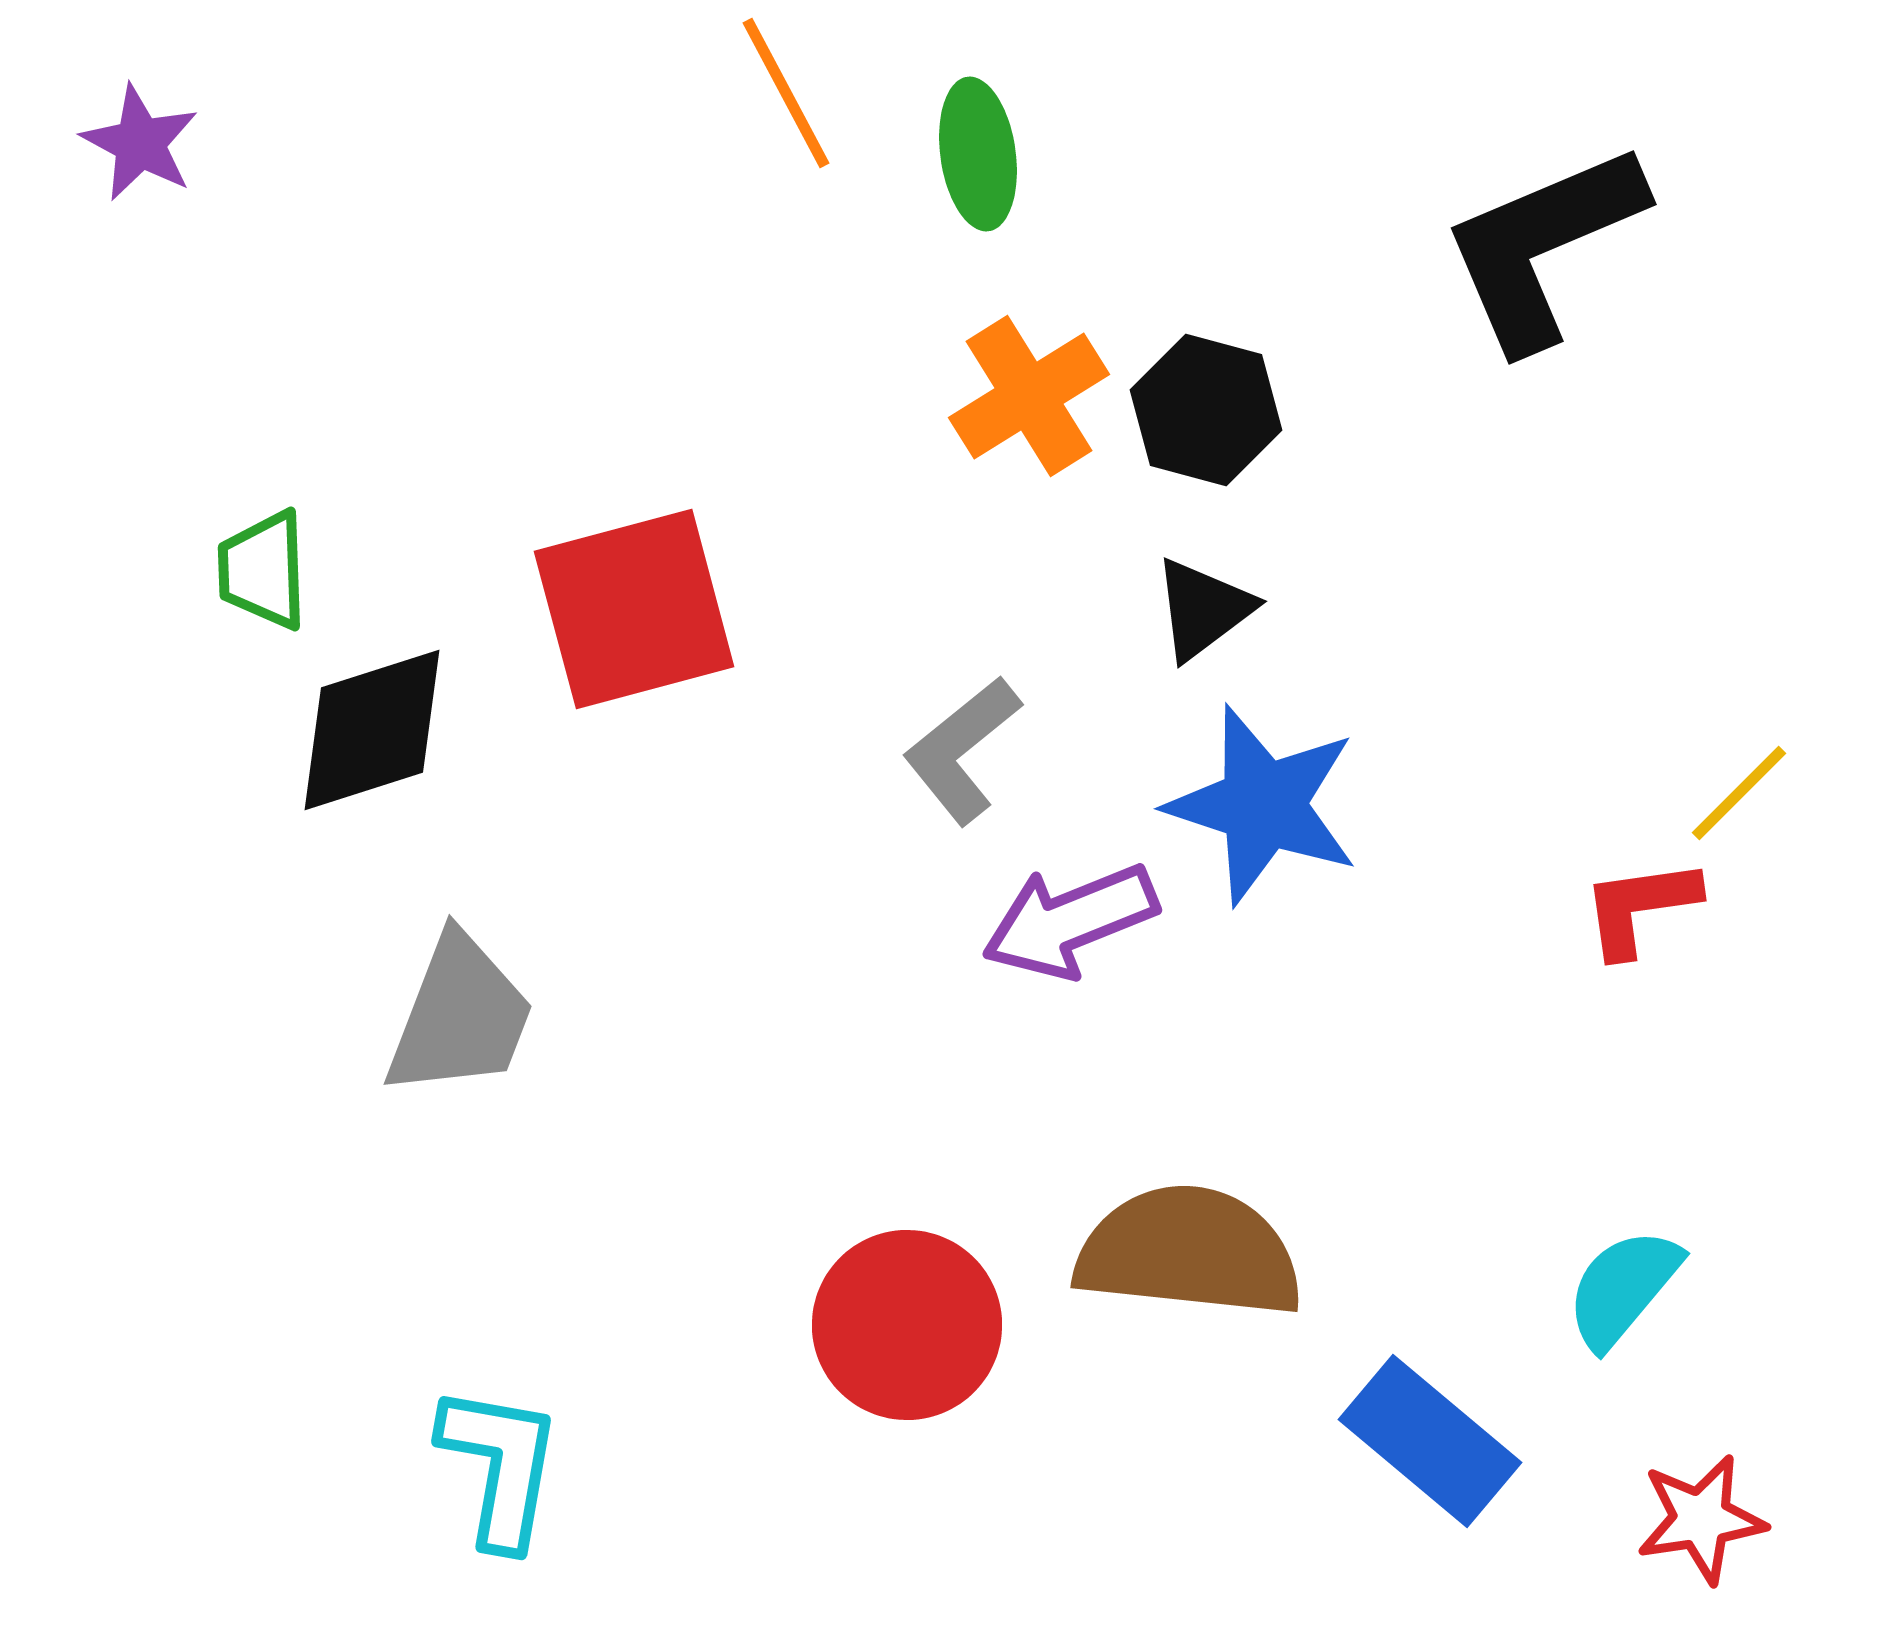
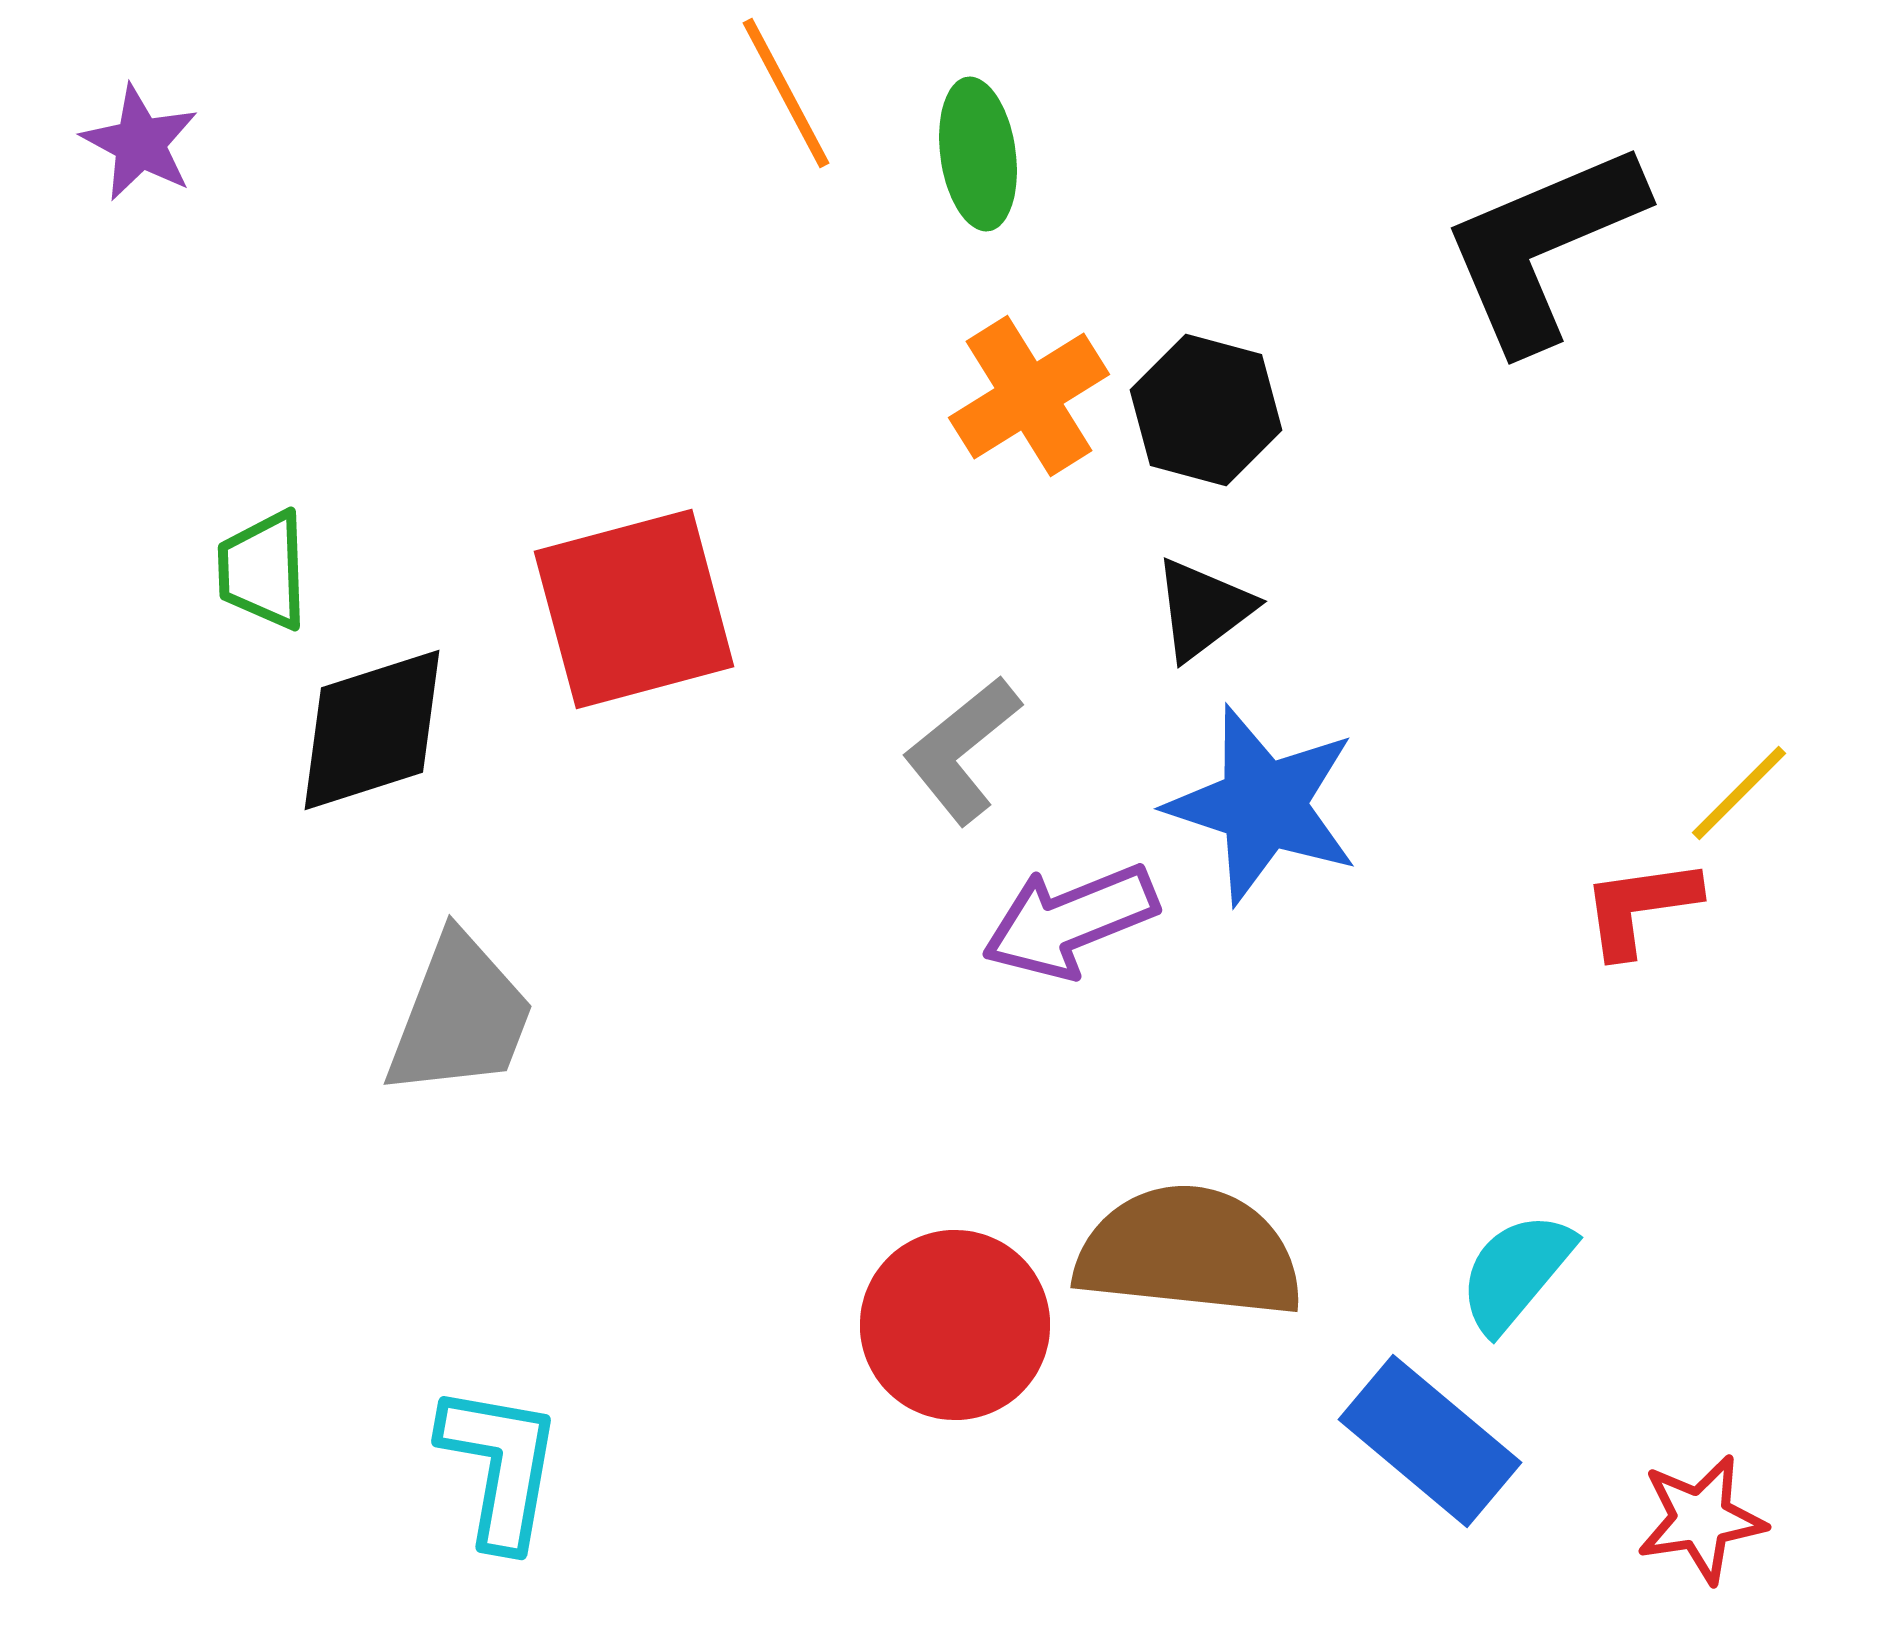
cyan semicircle: moved 107 px left, 16 px up
red circle: moved 48 px right
